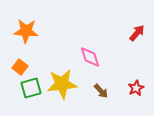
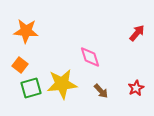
orange square: moved 2 px up
